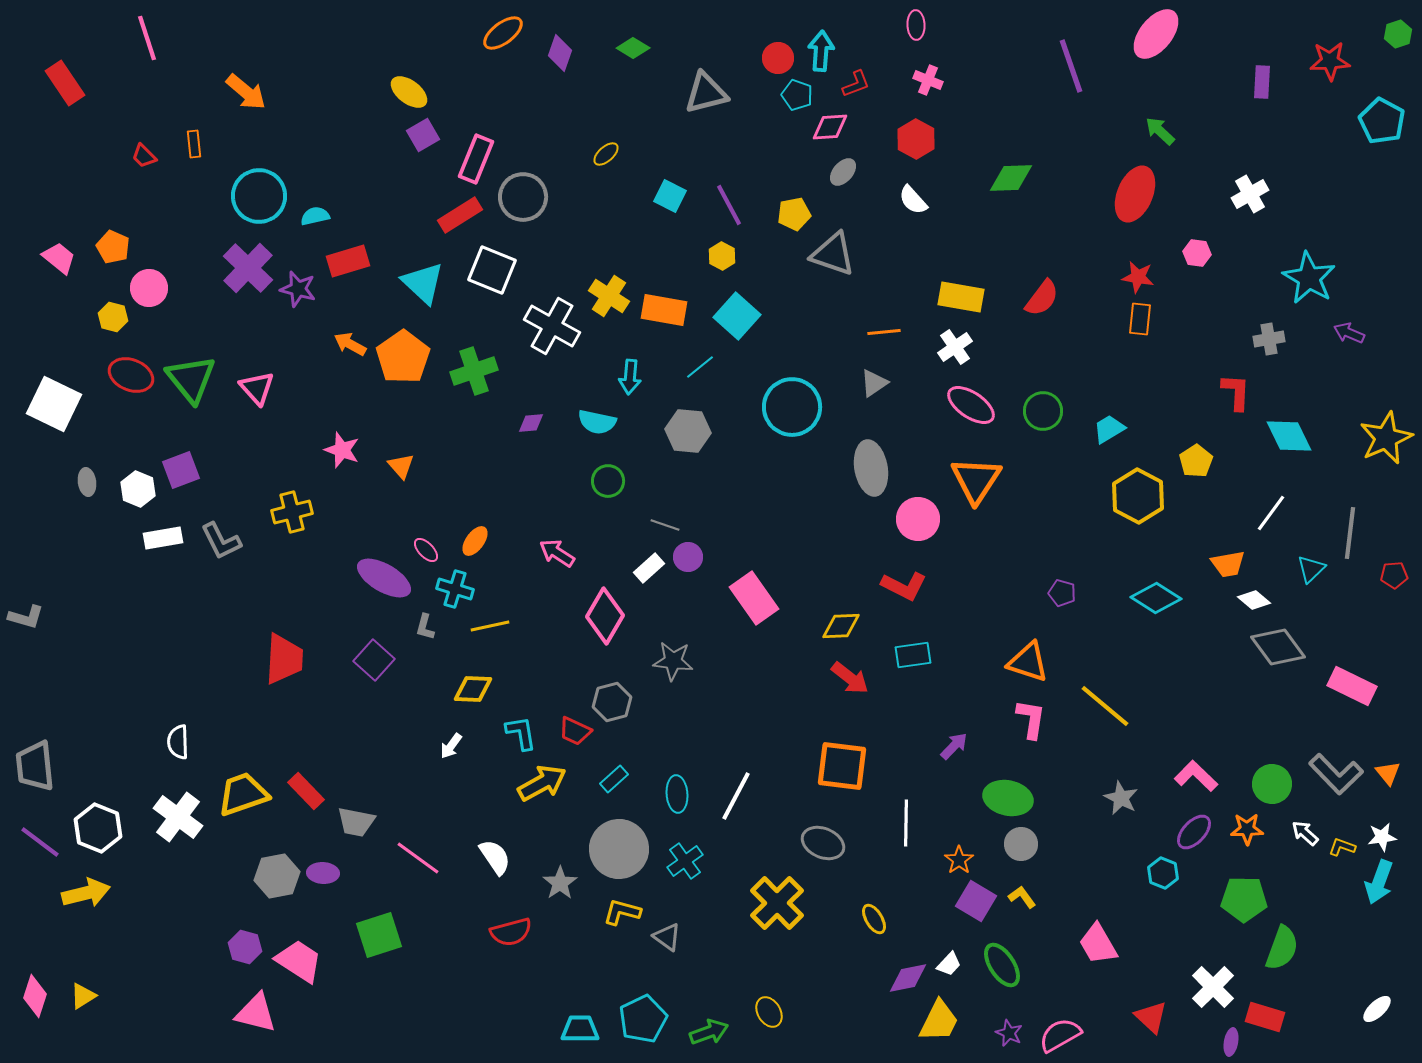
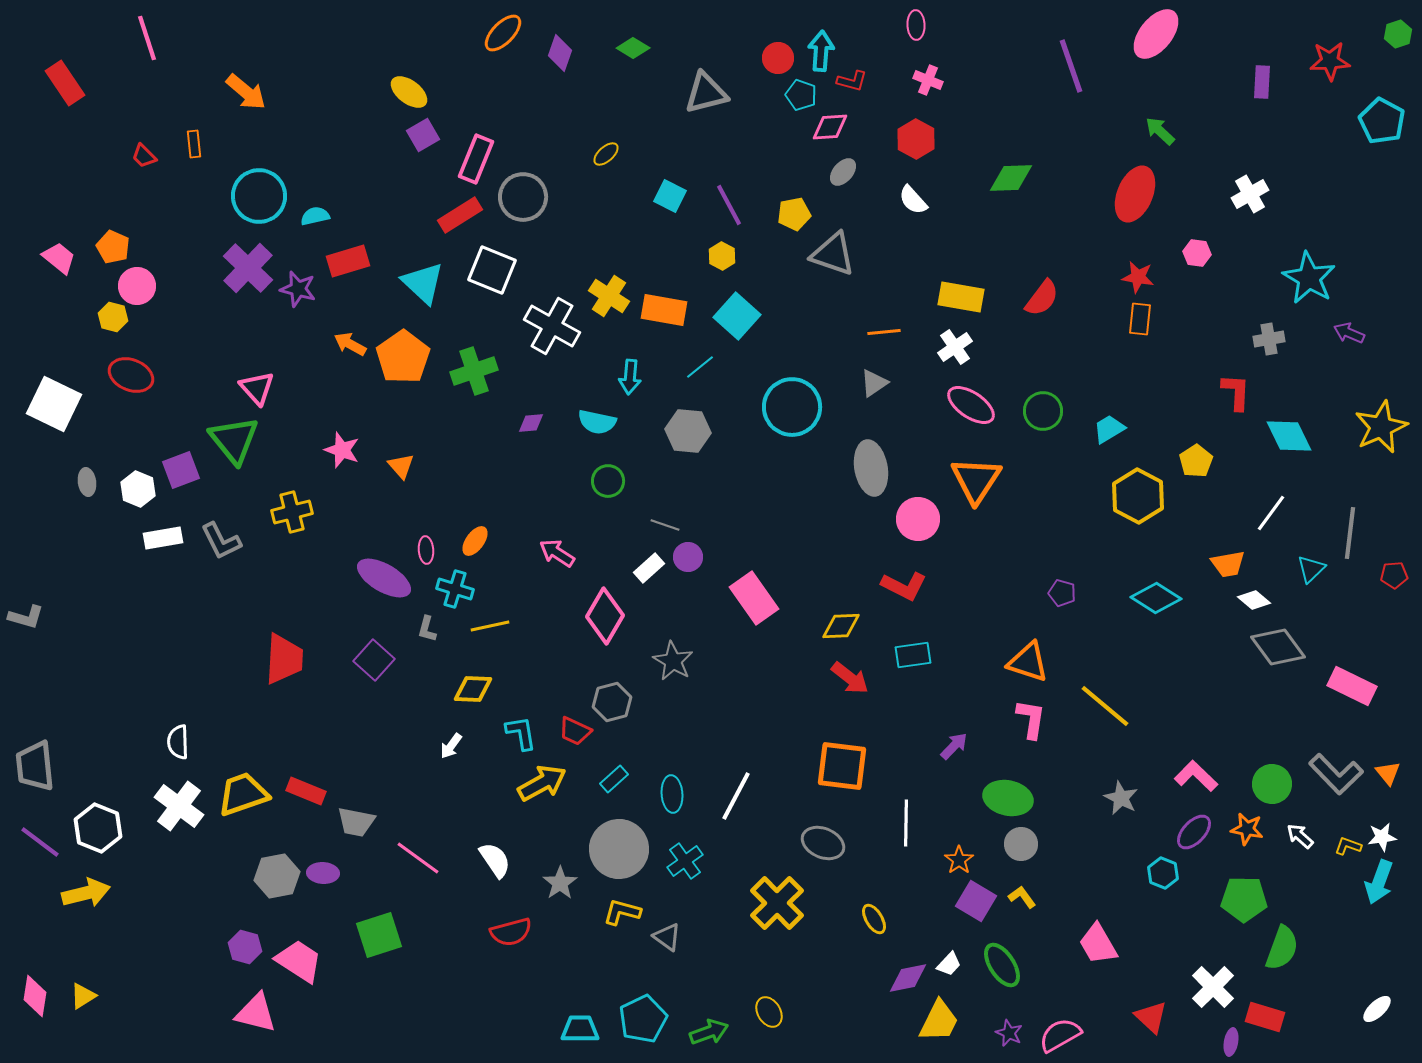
orange ellipse at (503, 33): rotated 9 degrees counterclockwise
red L-shape at (856, 84): moved 4 px left, 3 px up; rotated 36 degrees clockwise
cyan pentagon at (797, 95): moved 4 px right
pink circle at (149, 288): moved 12 px left, 2 px up
green triangle at (191, 379): moved 43 px right, 61 px down
yellow star at (1386, 438): moved 5 px left, 11 px up
pink ellipse at (426, 550): rotated 40 degrees clockwise
gray L-shape at (425, 627): moved 2 px right, 2 px down
gray star at (673, 661): rotated 24 degrees clockwise
red rectangle at (306, 791): rotated 24 degrees counterclockwise
cyan ellipse at (677, 794): moved 5 px left
white cross at (178, 817): moved 1 px right, 11 px up
orange star at (1247, 829): rotated 12 degrees clockwise
white arrow at (1305, 833): moved 5 px left, 3 px down
yellow L-shape at (1342, 847): moved 6 px right, 1 px up
white semicircle at (495, 857): moved 3 px down
pink diamond at (35, 996): rotated 9 degrees counterclockwise
